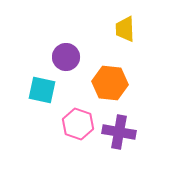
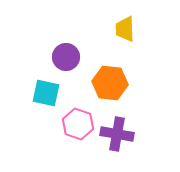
cyan square: moved 4 px right, 3 px down
purple cross: moved 2 px left, 2 px down
